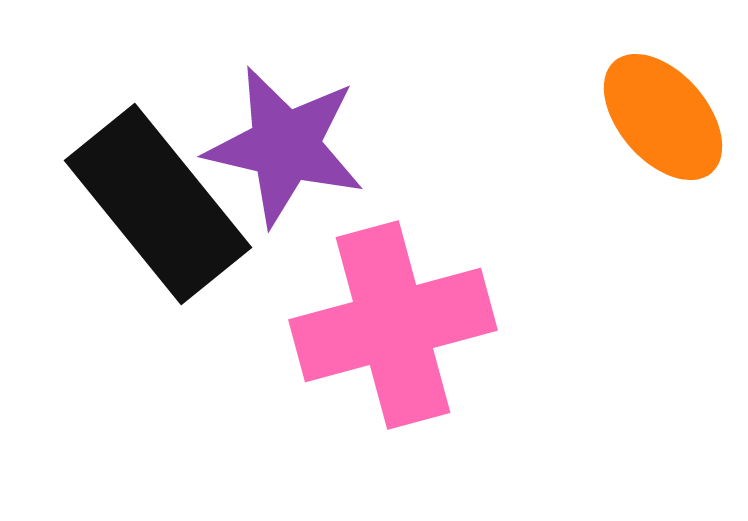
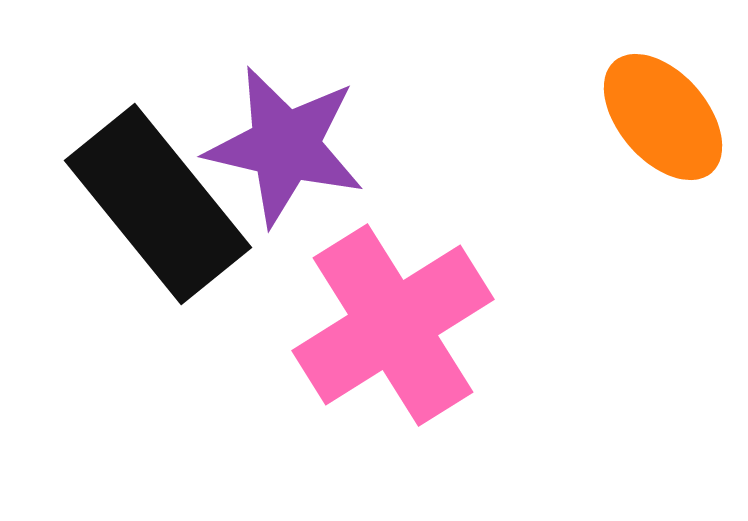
pink cross: rotated 17 degrees counterclockwise
